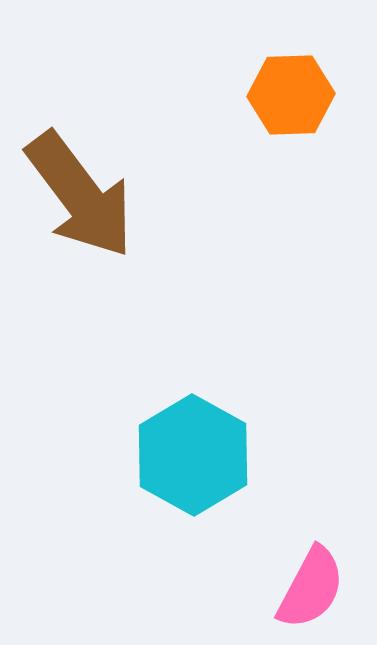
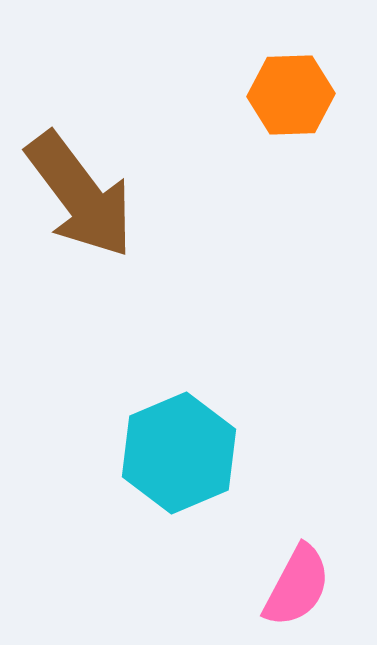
cyan hexagon: moved 14 px left, 2 px up; rotated 8 degrees clockwise
pink semicircle: moved 14 px left, 2 px up
